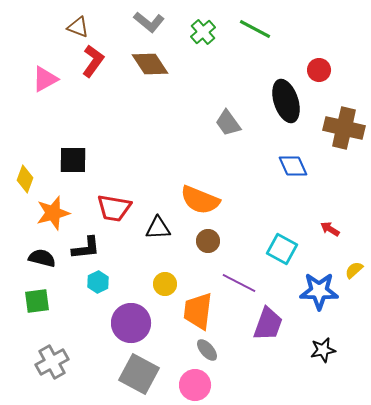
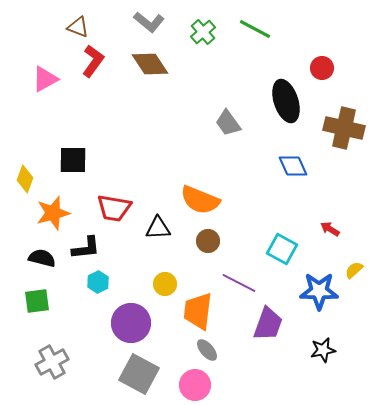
red circle: moved 3 px right, 2 px up
